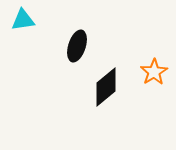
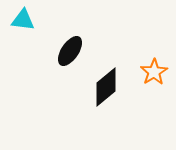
cyan triangle: rotated 15 degrees clockwise
black ellipse: moved 7 px left, 5 px down; rotated 16 degrees clockwise
